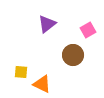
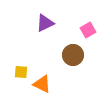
purple triangle: moved 2 px left, 1 px up; rotated 12 degrees clockwise
